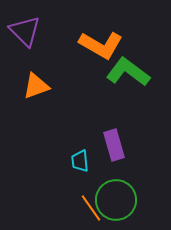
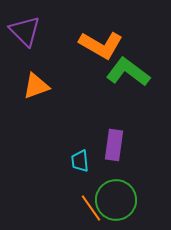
purple rectangle: rotated 24 degrees clockwise
